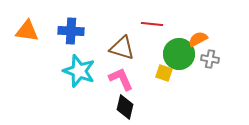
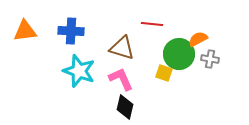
orange triangle: moved 2 px left; rotated 15 degrees counterclockwise
